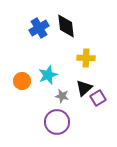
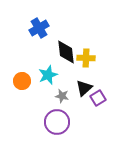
black diamond: moved 26 px down
